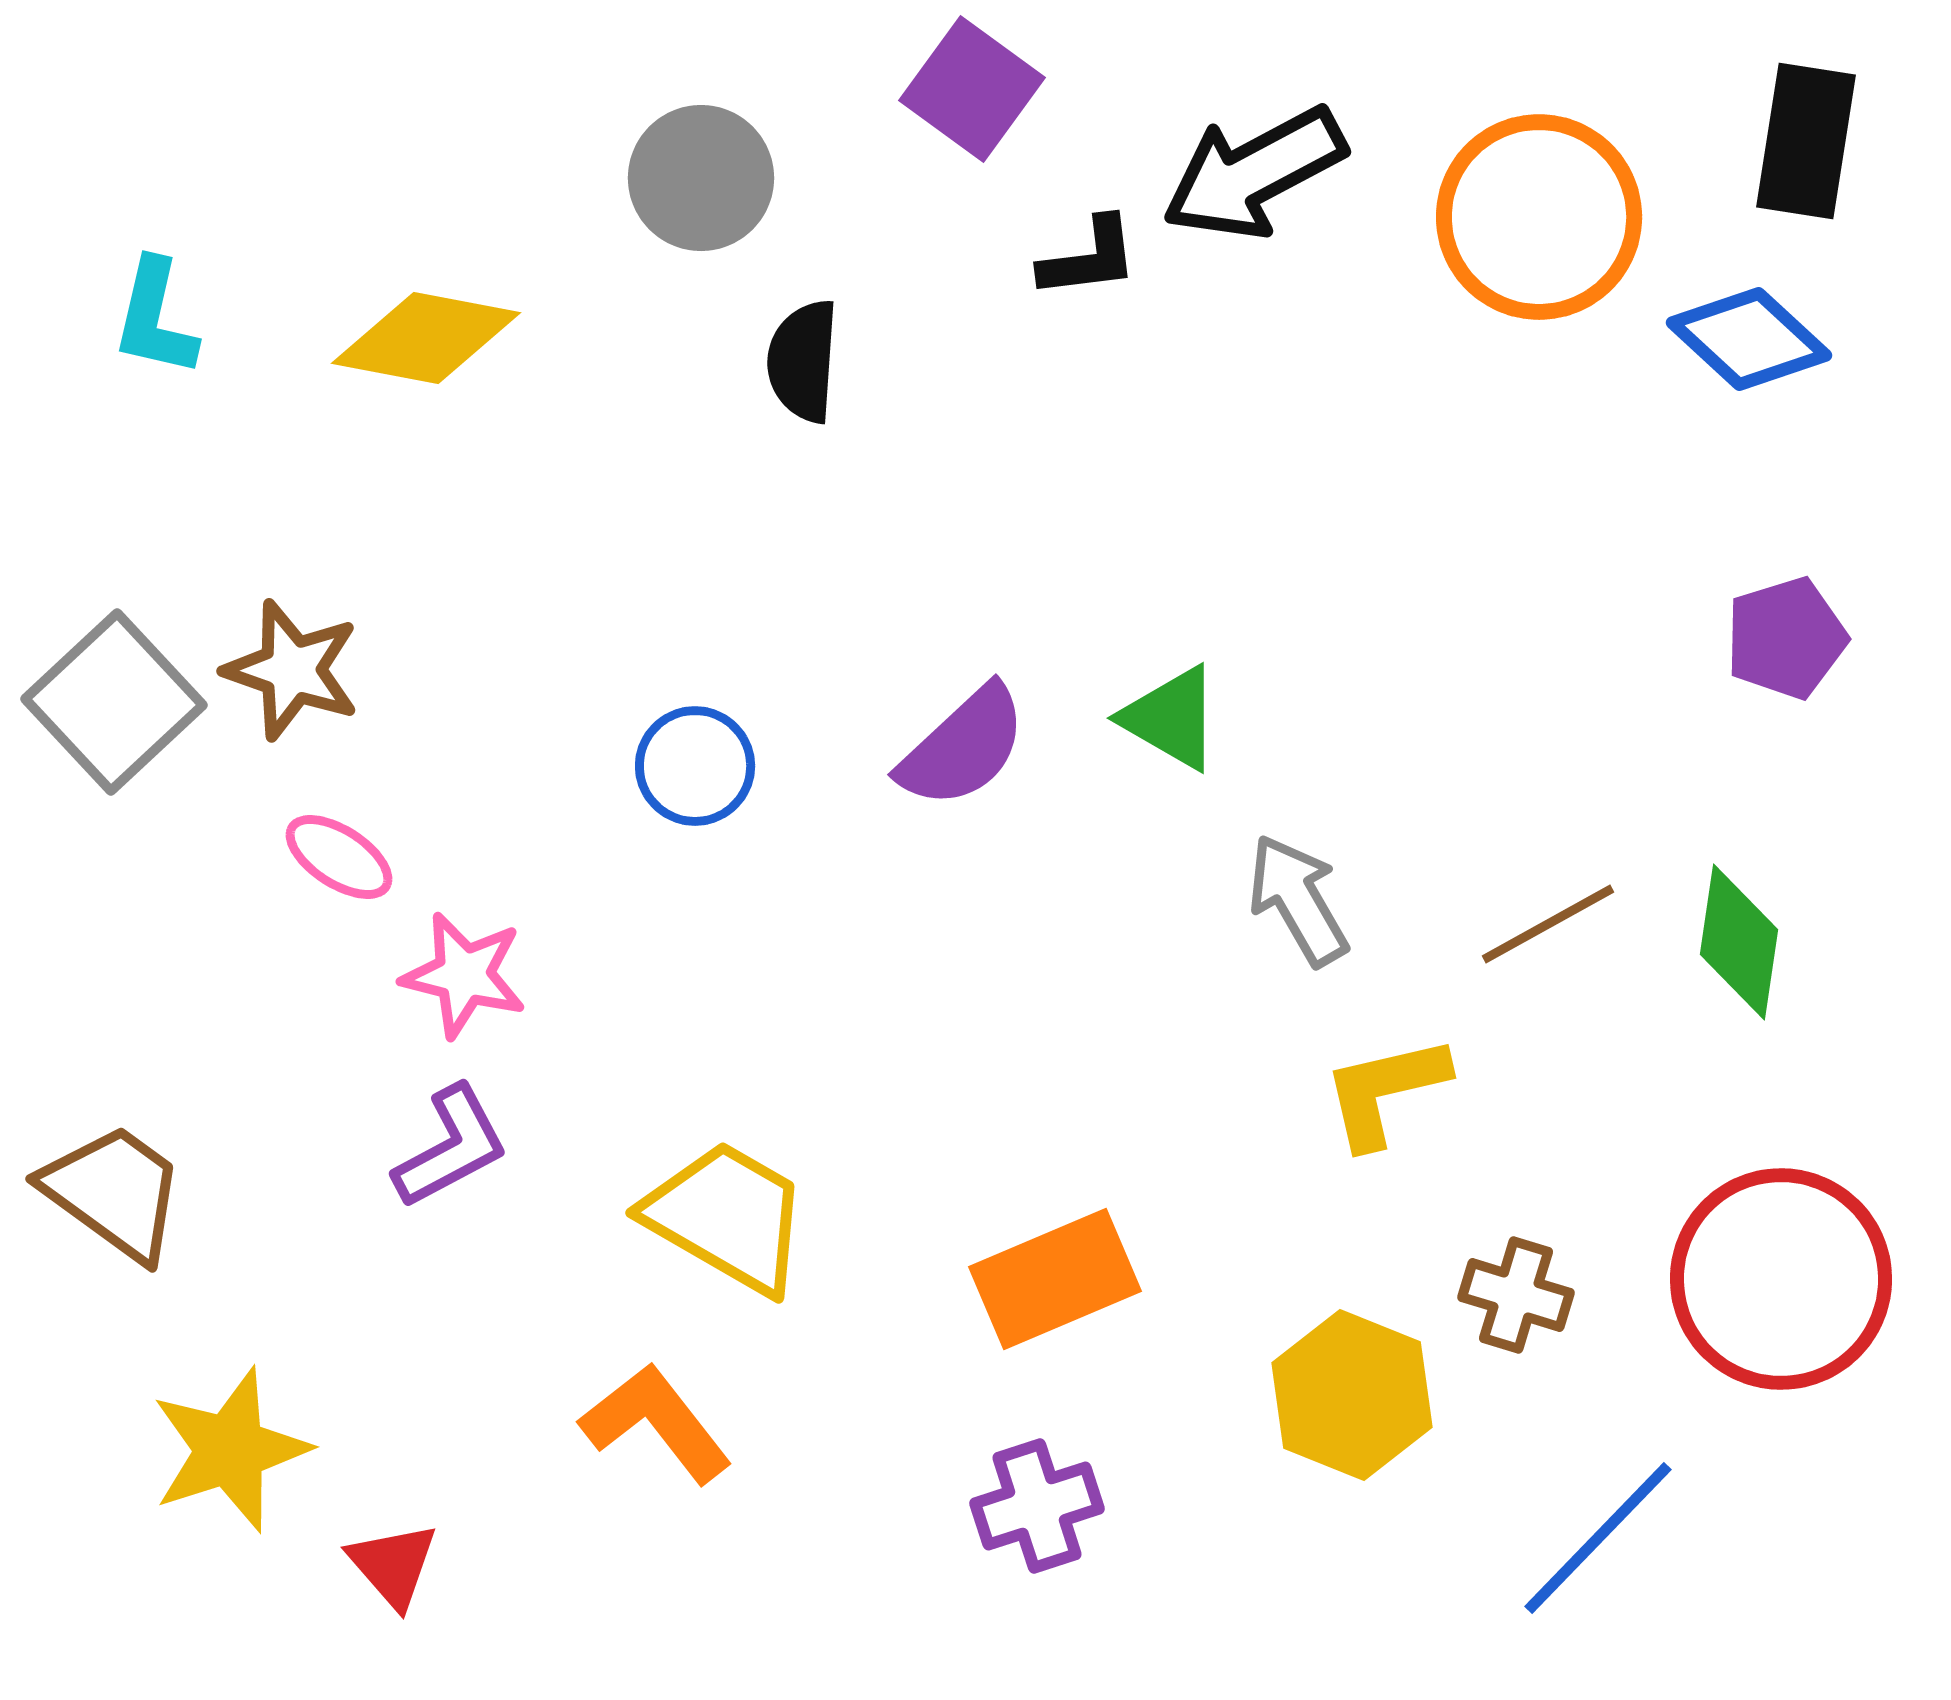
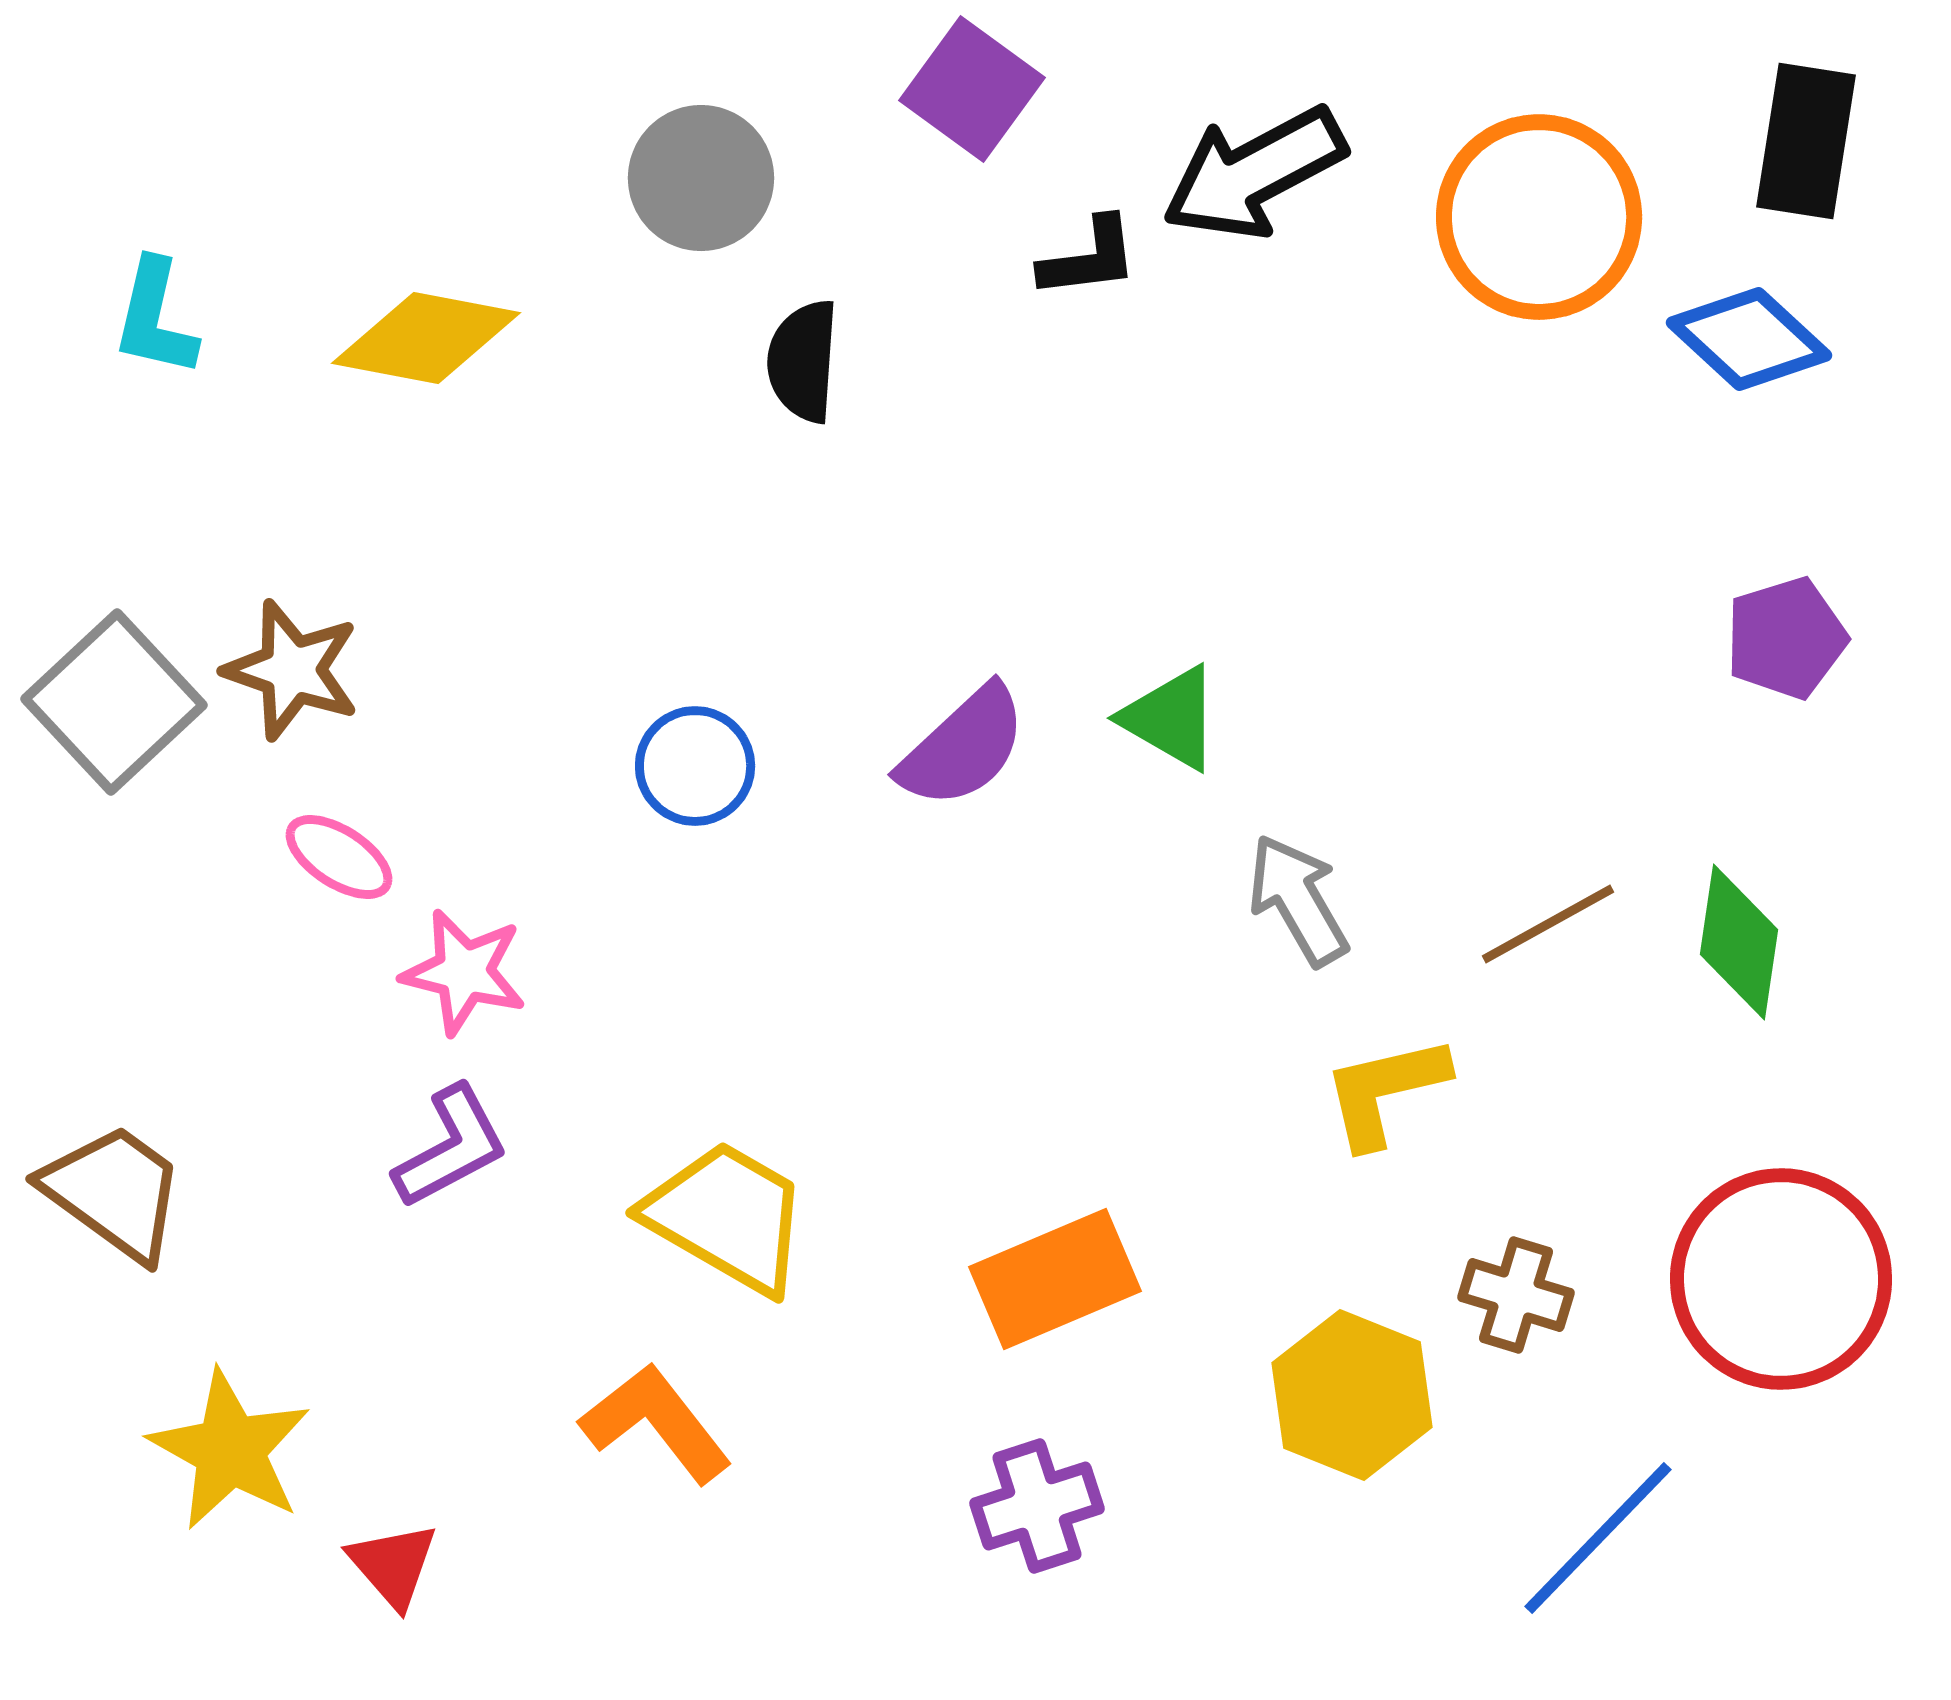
pink star: moved 3 px up
yellow star: rotated 25 degrees counterclockwise
